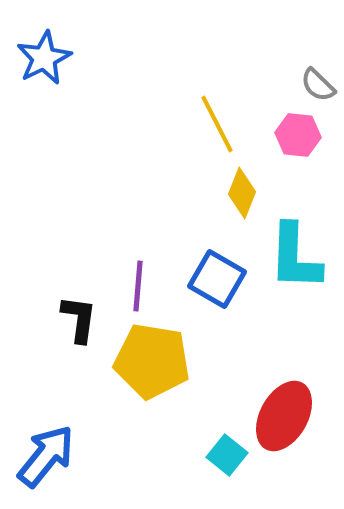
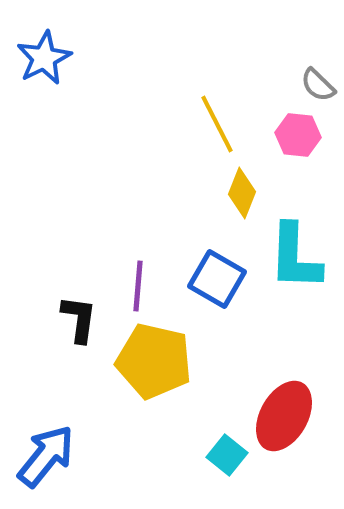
yellow pentagon: moved 2 px right; rotated 4 degrees clockwise
